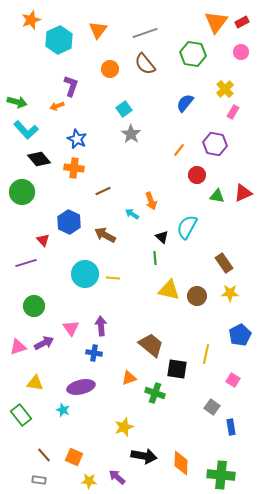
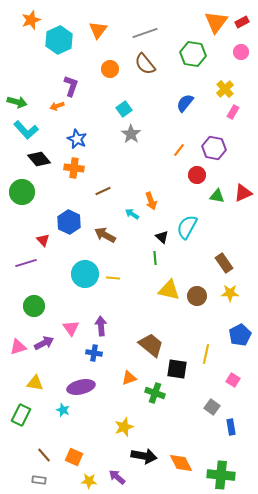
purple hexagon at (215, 144): moved 1 px left, 4 px down
green rectangle at (21, 415): rotated 65 degrees clockwise
orange diamond at (181, 463): rotated 30 degrees counterclockwise
